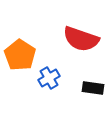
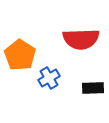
red semicircle: rotated 21 degrees counterclockwise
black rectangle: rotated 10 degrees counterclockwise
